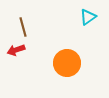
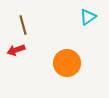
brown line: moved 2 px up
